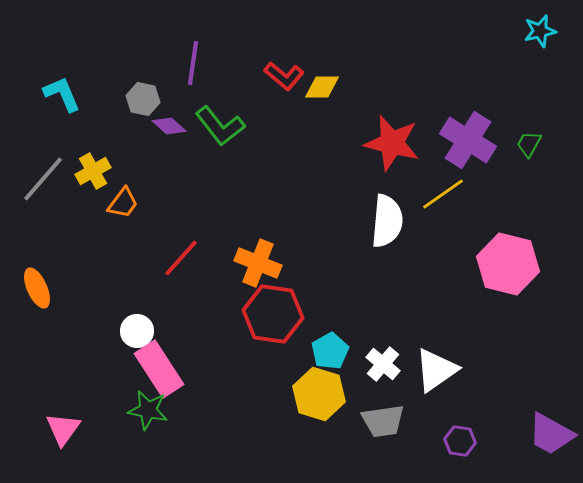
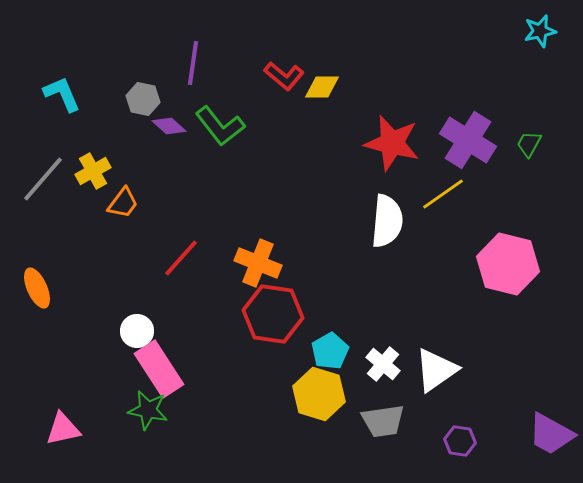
pink triangle: rotated 42 degrees clockwise
